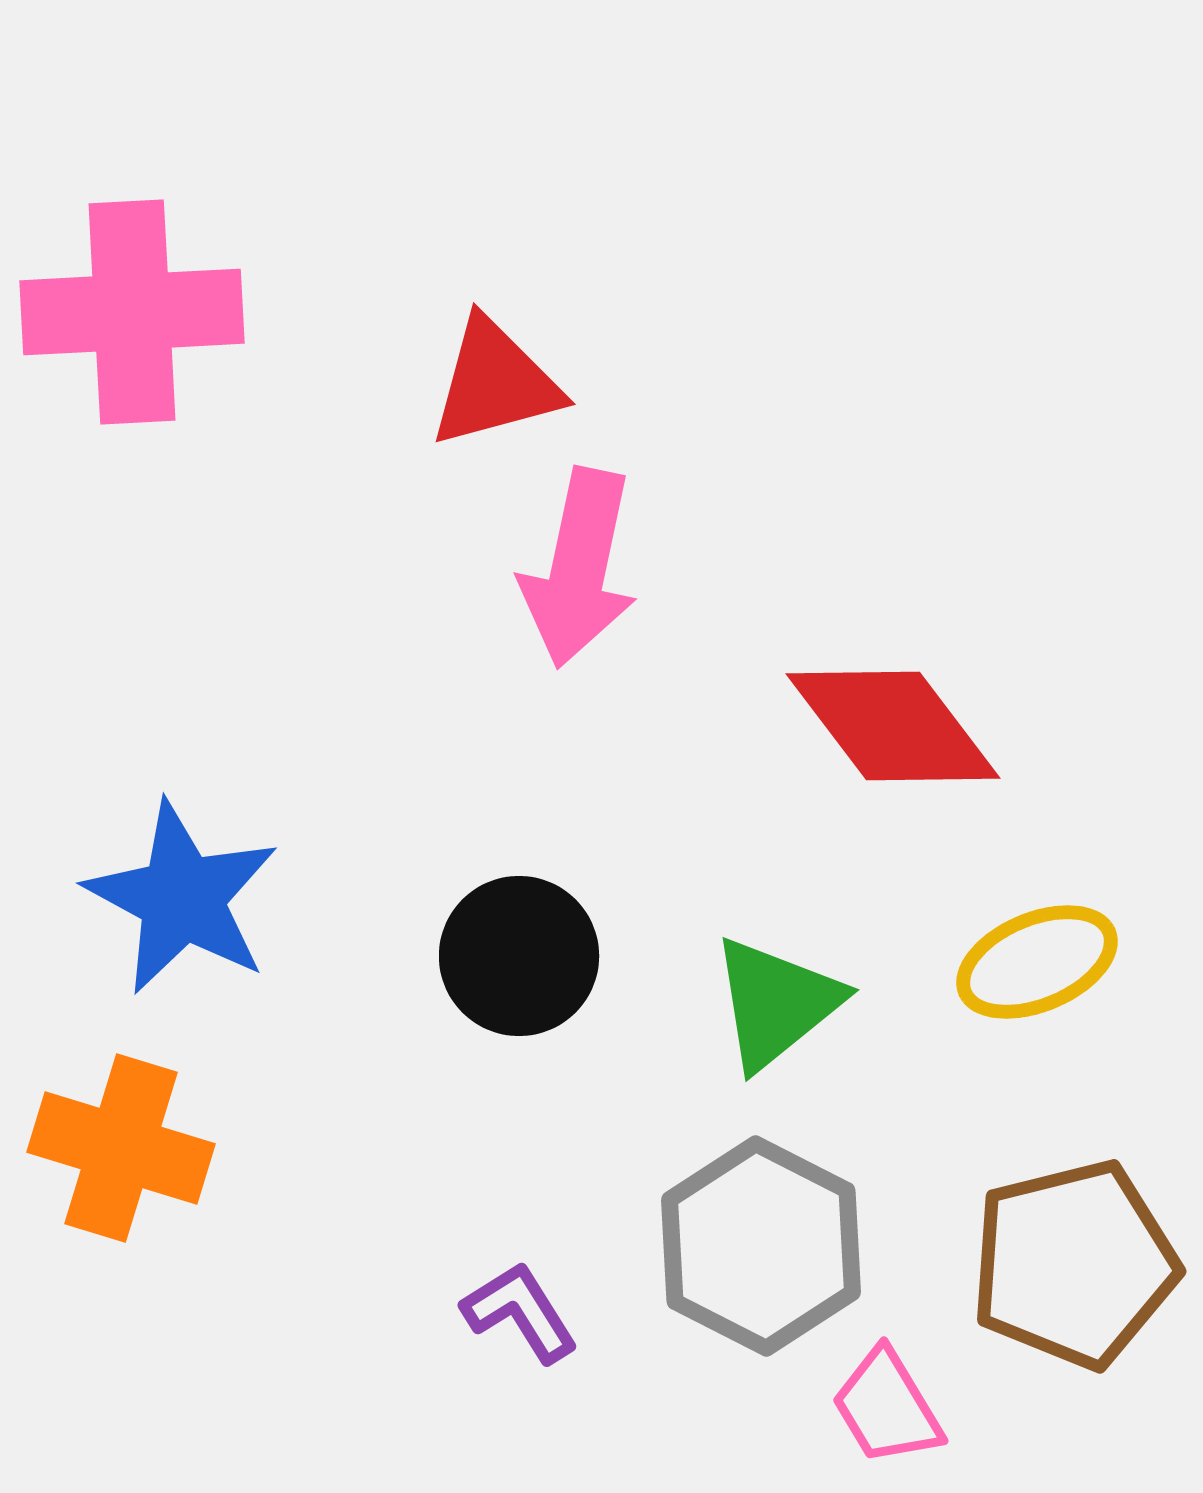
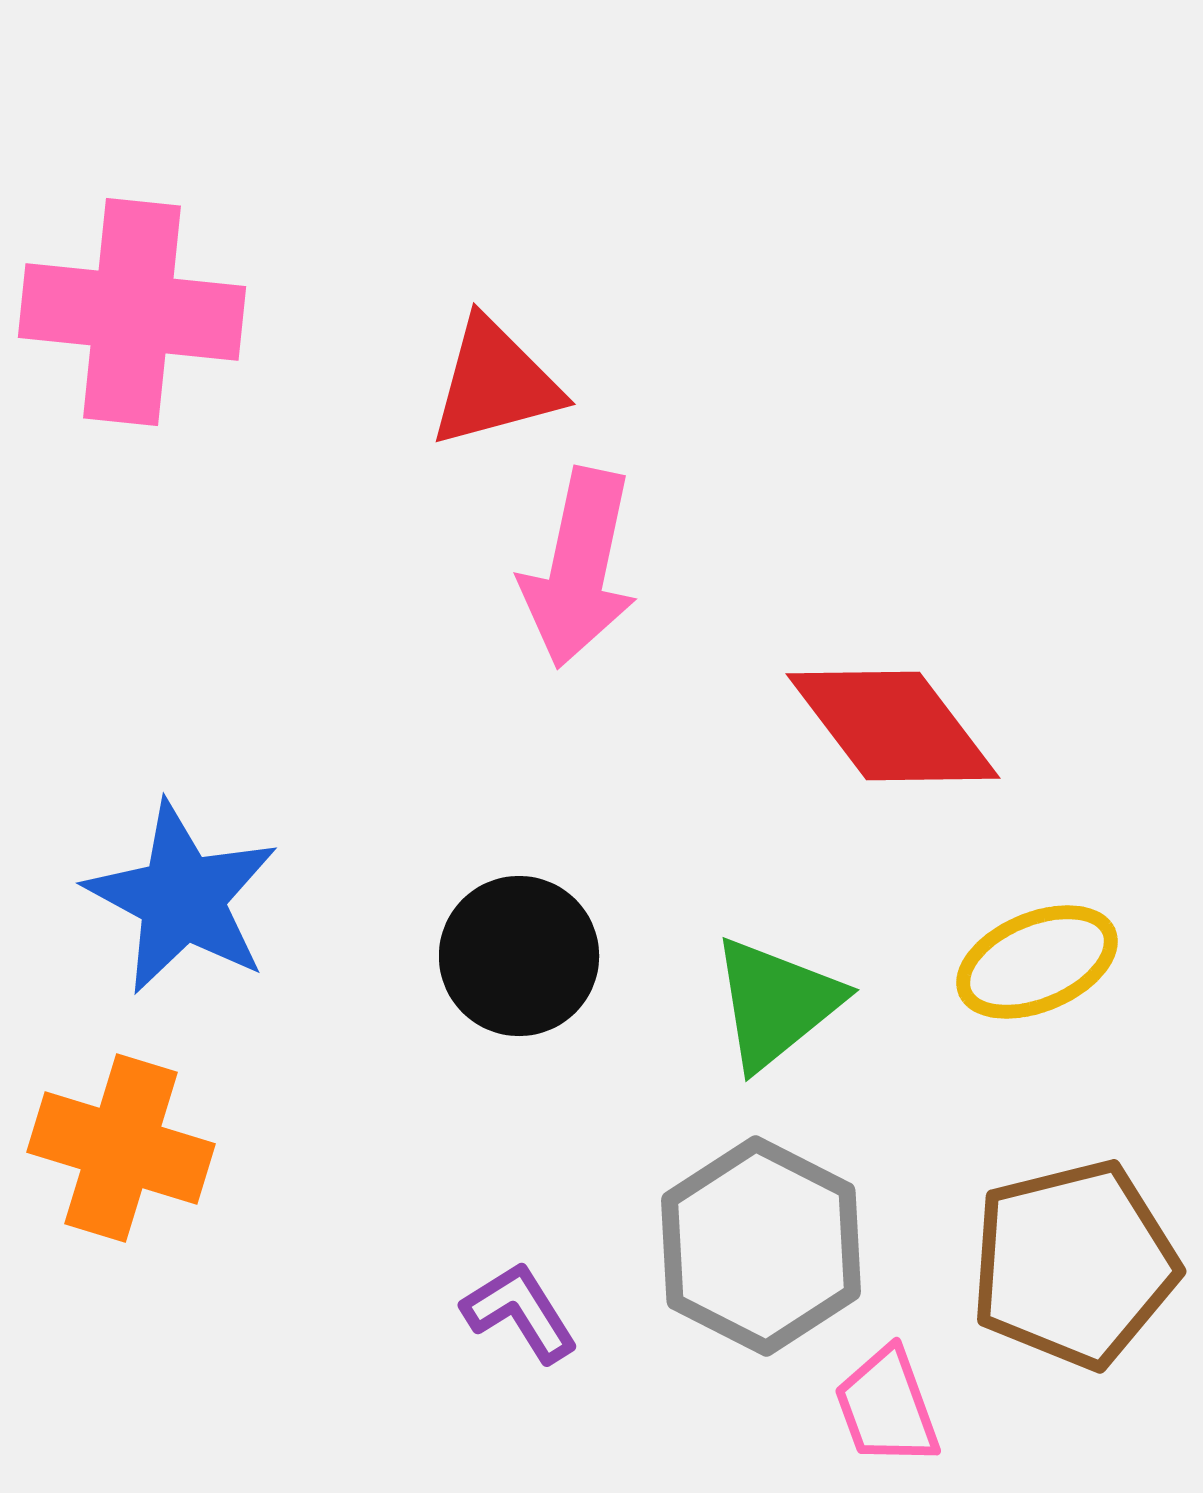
pink cross: rotated 9 degrees clockwise
pink trapezoid: rotated 11 degrees clockwise
